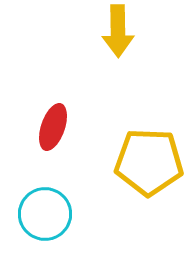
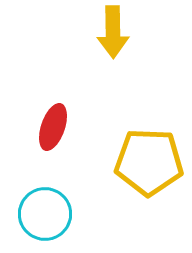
yellow arrow: moved 5 px left, 1 px down
